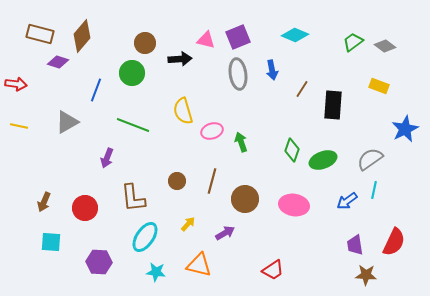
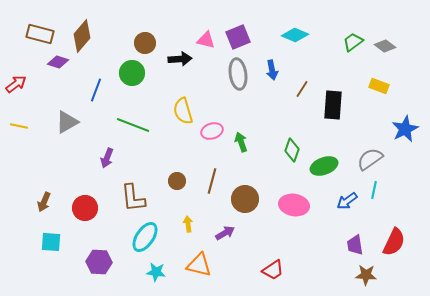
red arrow at (16, 84): rotated 45 degrees counterclockwise
green ellipse at (323, 160): moved 1 px right, 6 px down
yellow arrow at (188, 224): rotated 49 degrees counterclockwise
